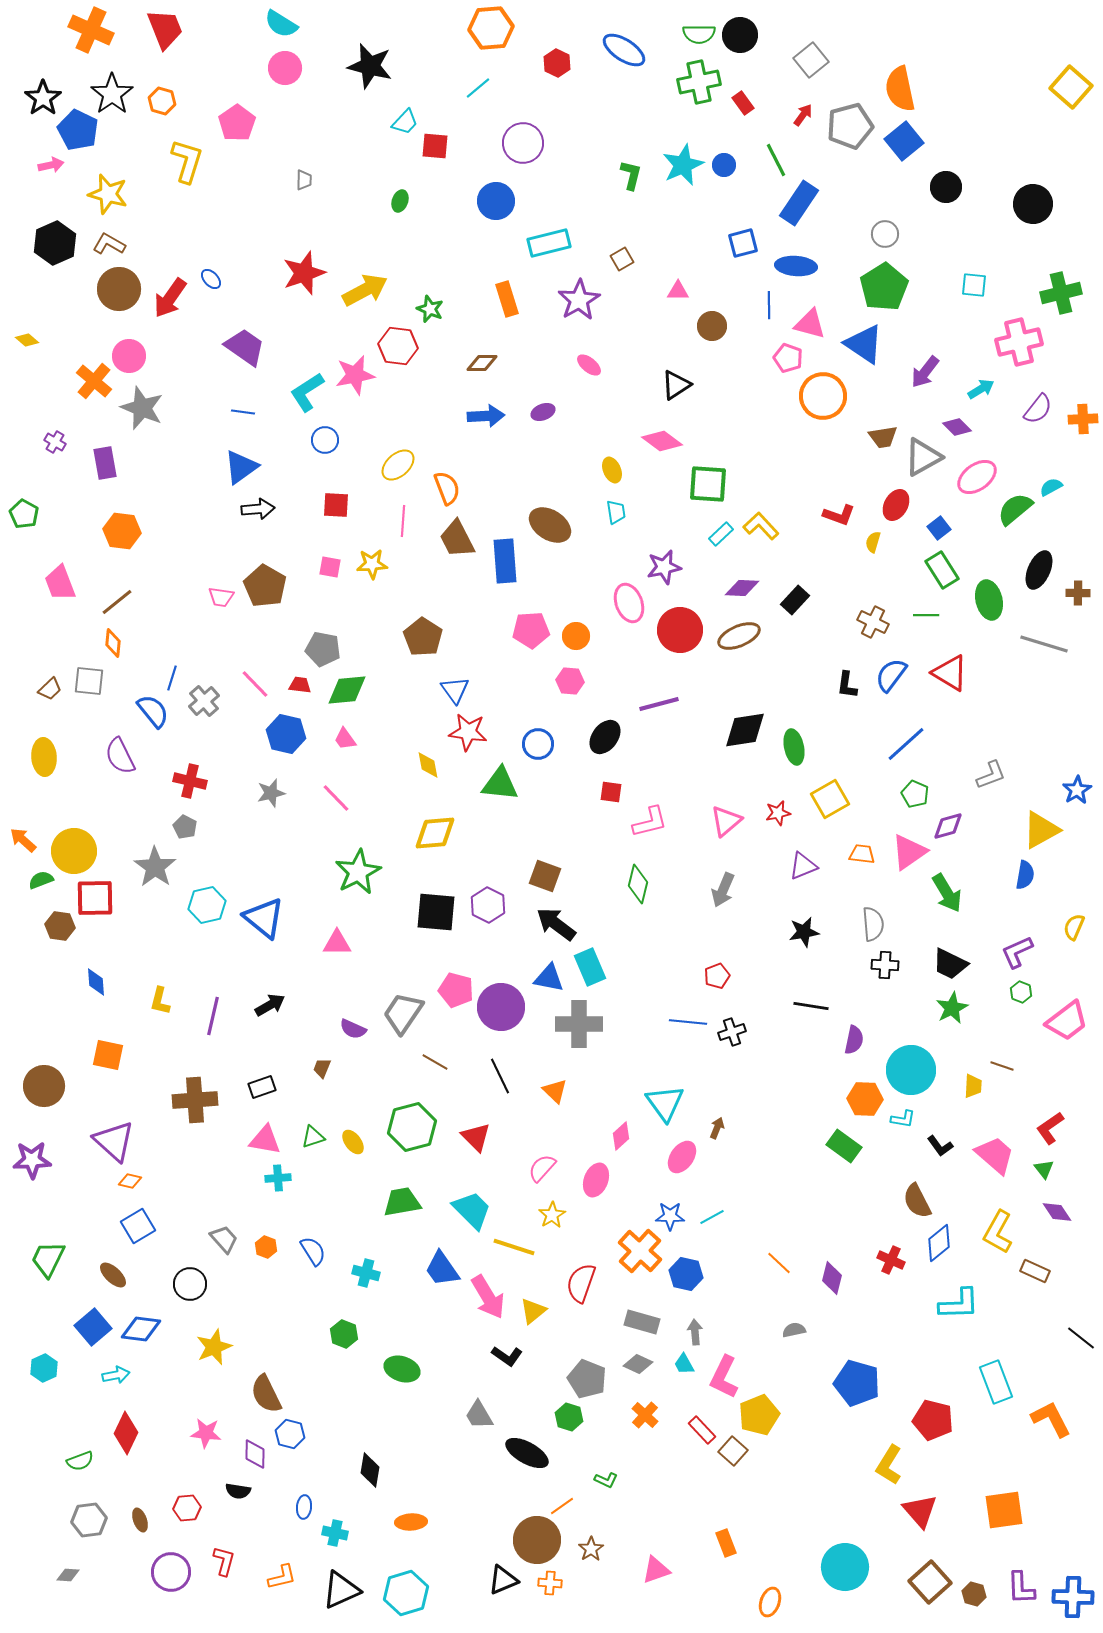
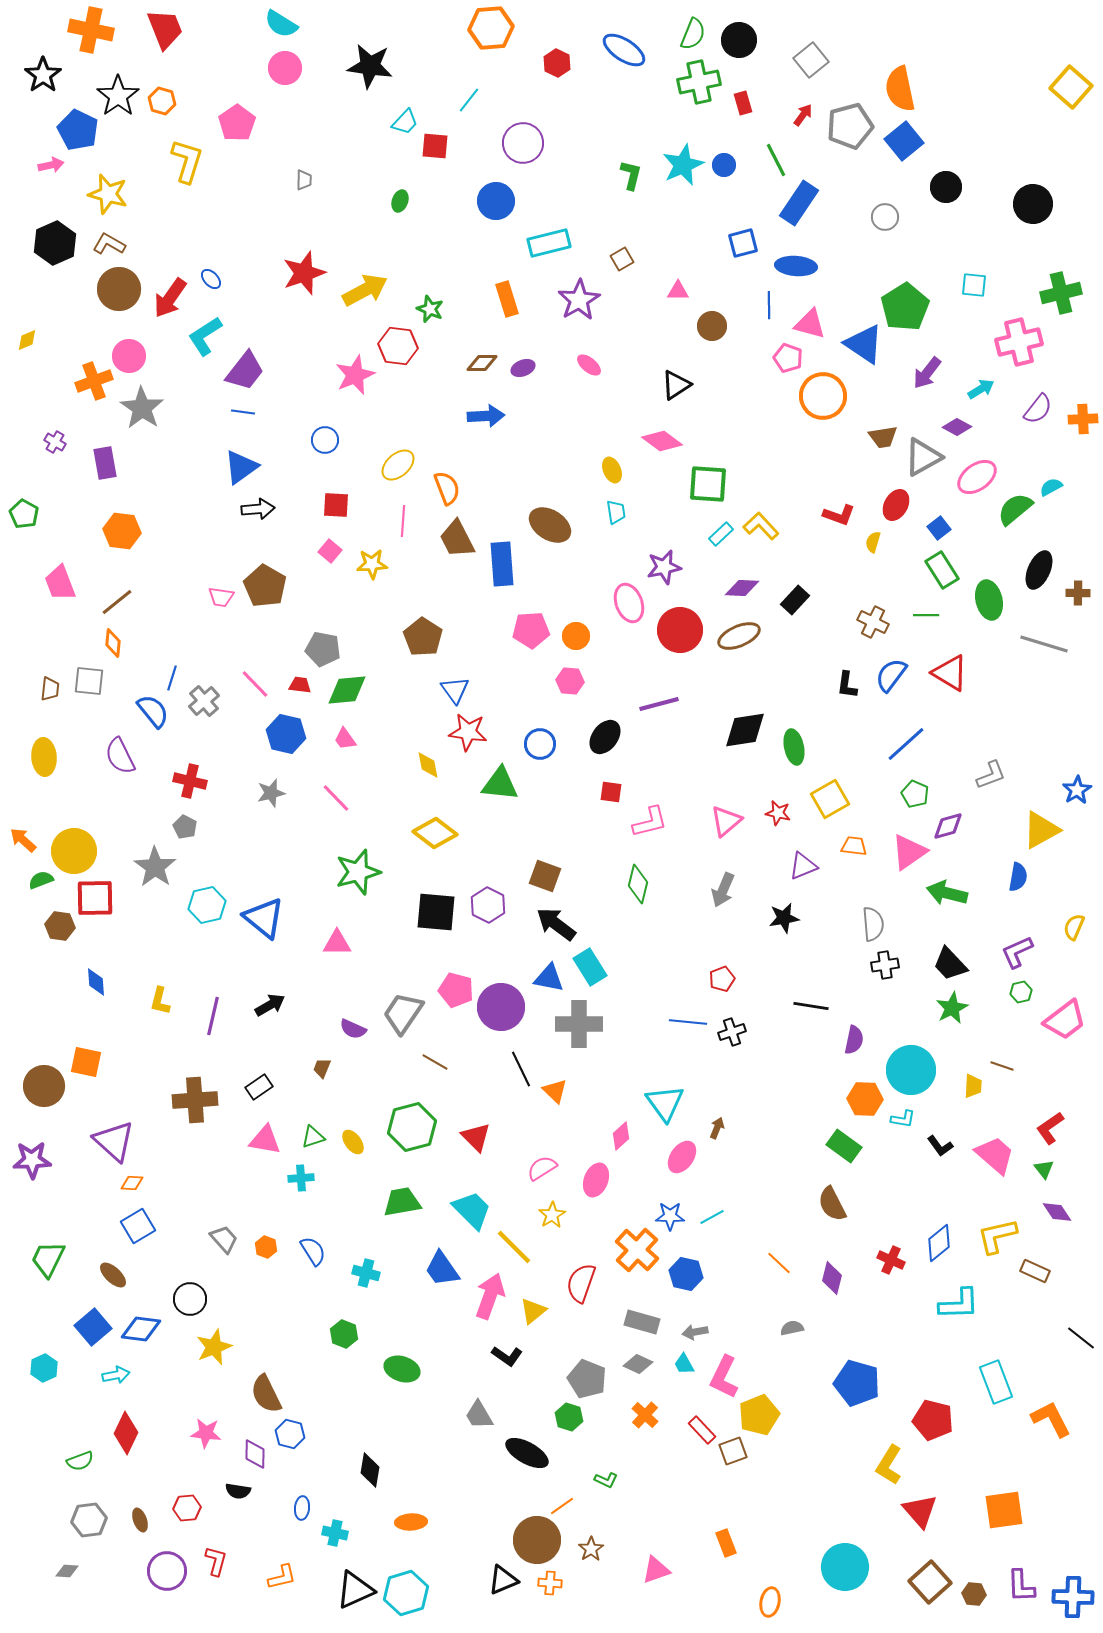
orange cross at (91, 30): rotated 12 degrees counterclockwise
green semicircle at (699, 34): moved 6 px left; rotated 68 degrees counterclockwise
black circle at (740, 35): moved 1 px left, 5 px down
black star at (370, 66): rotated 6 degrees counterclockwise
cyan line at (478, 88): moved 9 px left, 12 px down; rotated 12 degrees counterclockwise
black star at (112, 94): moved 6 px right, 2 px down
black star at (43, 98): moved 23 px up
red rectangle at (743, 103): rotated 20 degrees clockwise
gray circle at (885, 234): moved 17 px up
green pentagon at (884, 287): moved 21 px right, 20 px down
yellow diamond at (27, 340): rotated 65 degrees counterclockwise
purple trapezoid at (245, 347): moved 24 px down; rotated 93 degrees clockwise
purple arrow at (925, 372): moved 2 px right, 1 px down
pink star at (355, 375): rotated 12 degrees counterclockwise
orange cross at (94, 381): rotated 30 degrees clockwise
cyan L-shape at (307, 392): moved 102 px left, 56 px up
gray star at (142, 408): rotated 12 degrees clockwise
purple ellipse at (543, 412): moved 20 px left, 44 px up
purple diamond at (957, 427): rotated 16 degrees counterclockwise
blue rectangle at (505, 561): moved 3 px left, 3 px down
pink square at (330, 567): moved 16 px up; rotated 30 degrees clockwise
brown trapezoid at (50, 689): rotated 40 degrees counterclockwise
blue circle at (538, 744): moved 2 px right
red star at (778, 813): rotated 25 degrees clockwise
yellow diamond at (435, 833): rotated 42 degrees clockwise
orange trapezoid at (862, 854): moved 8 px left, 8 px up
green star at (358, 872): rotated 12 degrees clockwise
blue semicircle at (1025, 875): moved 7 px left, 2 px down
green arrow at (947, 893): rotated 135 degrees clockwise
black star at (804, 932): moved 20 px left, 14 px up
black trapezoid at (950, 964): rotated 21 degrees clockwise
black cross at (885, 965): rotated 12 degrees counterclockwise
cyan rectangle at (590, 967): rotated 9 degrees counterclockwise
red pentagon at (717, 976): moved 5 px right, 3 px down
green hexagon at (1021, 992): rotated 25 degrees clockwise
pink trapezoid at (1067, 1021): moved 2 px left, 1 px up
orange square at (108, 1055): moved 22 px left, 7 px down
black line at (500, 1076): moved 21 px right, 7 px up
black rectangle at (262, 1087): moved 3 px left; rotated 16 degrees counterclockwise
pink semicircle at (542, 1168): rotated 16 degrees clockwise
cyan cross at (278, 1178): moved 23 px right
orange diamond at (130, 1181): moved 2 px right, 2 px down; rotated 10 degrees counterclockwise
brown semicircle at (917, 1201): moved 85 px left, 3 px down
yellow L-shape at (998, 1232): moved 1 px left, 4 px down; rotated 48 degrees clockwise
yellow line at (514, 1247): rotated 27 degrees clockwise
orange cross at (640, 1251): moved 3 px left, 1 px up
black circle at (190, 1284): moved 15 px down
pink arrow at (488, 1297): moved 2 px right, 1 px up; rotated 129 degrees counterclockwise
gray semicircle at (794, 1330): moved 2 px left, 2 px up
gray arrow at (695, 1332): rotated 95 degrees counterclockwise
brown square at (733, 1451): rotated 28 degrees clockwise
blue ellipse at (304, 1507): moved 2 px left, 1 px down
red L-shape at (224, 1561): moved 8 px left
purple circle at (171, 1572): moved 4 px left, 1 px up
gray diamond at (68, 1575): moved 1 px left, 4 px up
purple L-shape at (1021, 1588): moved 2 px up
black triangle at (341, 1590): moved 14 px right
brown hexagon at (974, 1594): rotated 10 degrees counterclockwise
orange ellipse at (770, 1602): rotated 8 degrees counterclockwise
